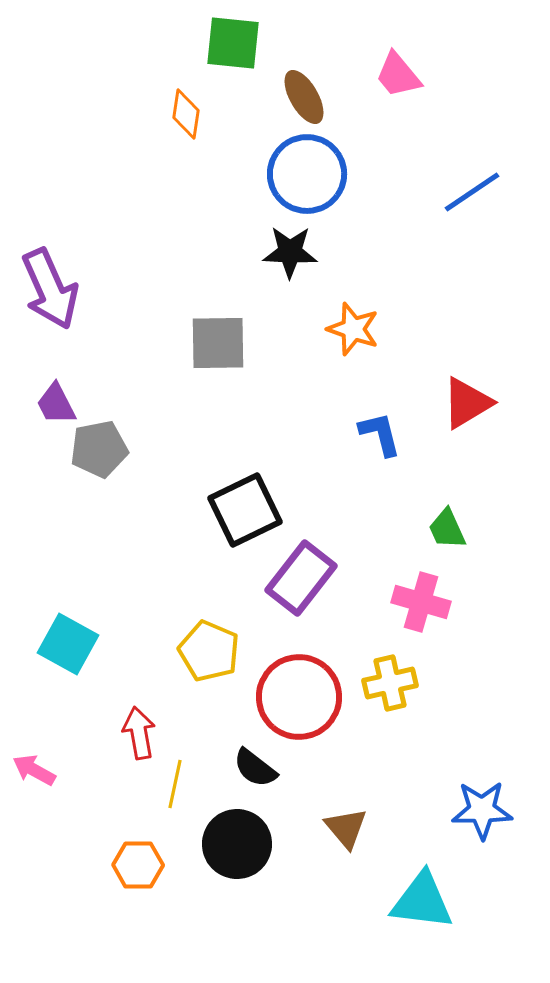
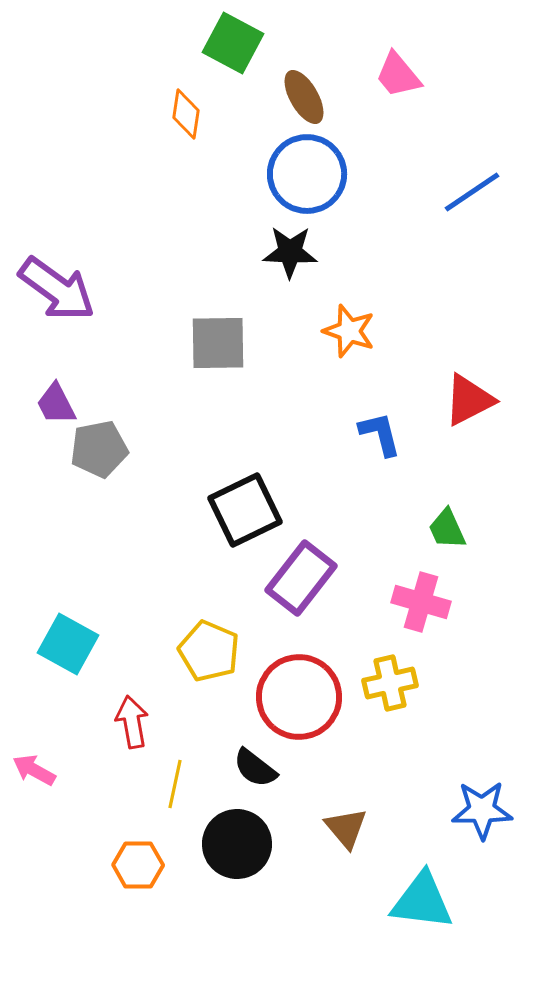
green square: rotated 22 degrees clockwise
purple arrow: moved 7 px right; rotated 30 degrees counterclockwise
orange star: moved 4 px left, 2 px down
red triangle: moved 2 px right, 3 px up; rotated 4 degrees clockwise
red arrow: moved 7 px left, 11 px up
